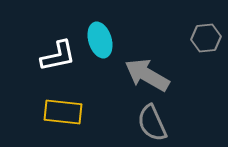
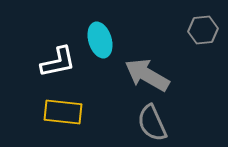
gray hexagon: moved 3 px left, 8 px up
white L-shape: moved 6 px down
